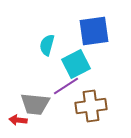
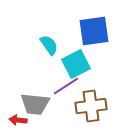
cyan semicircle: moved 2 px right; rotated 130 degrees clockwise
